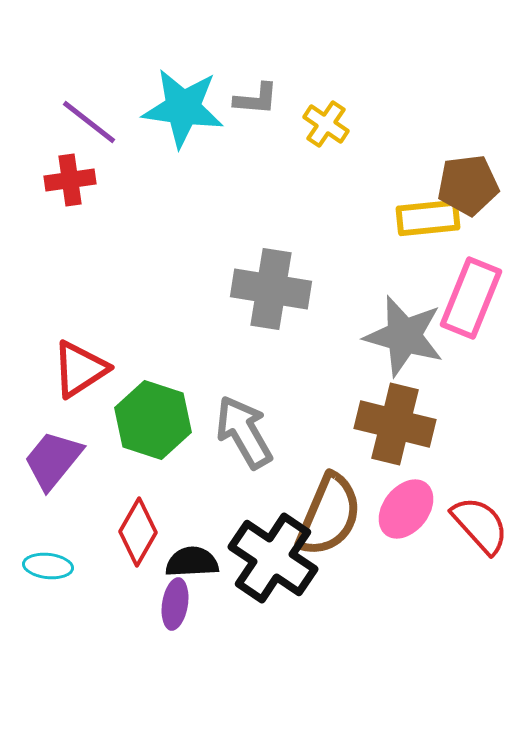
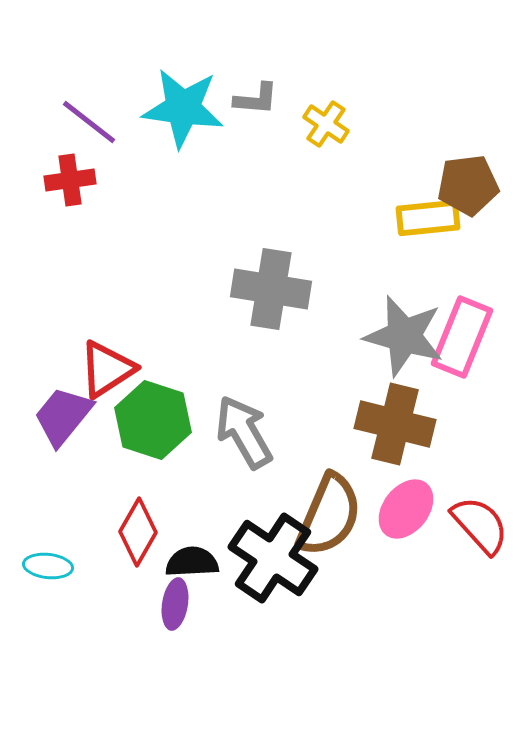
pink rectangle: moved 9 px left, 39 px down
red triangle: moved 27 px right
purple trapezoid: moved 10 px right, 44 px up
